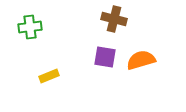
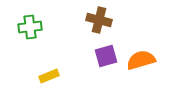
brown cross: moved 15 px left, 1 px down
purple square: moved 1 px right, 1 px up; rotated 25 degrees counterclockwise
